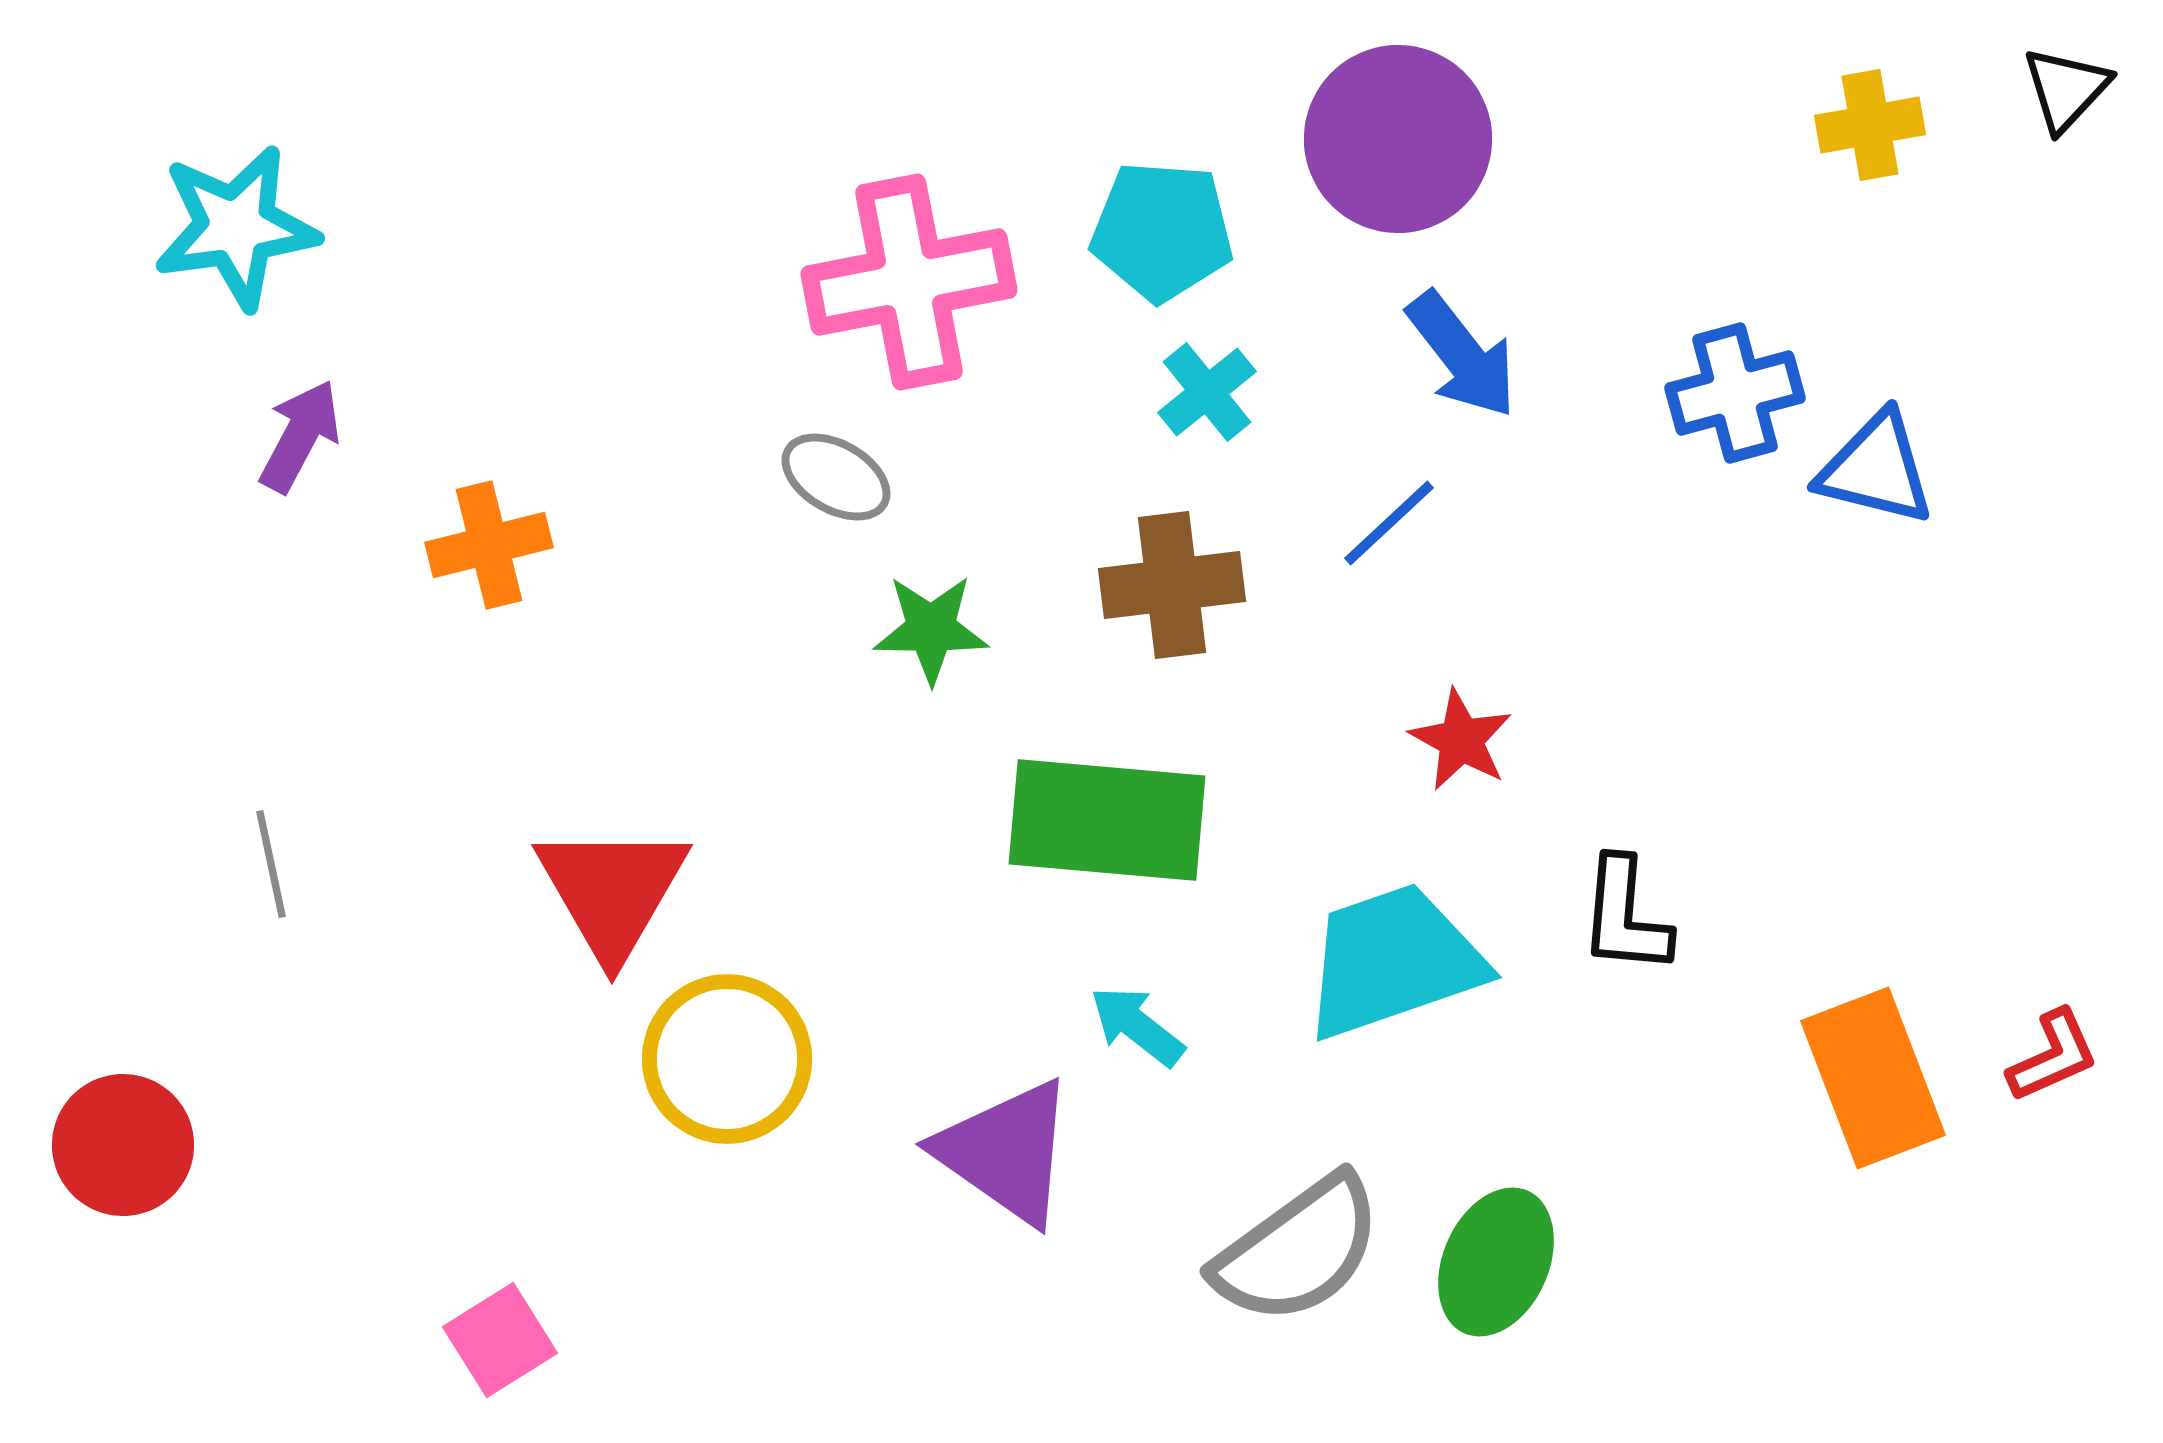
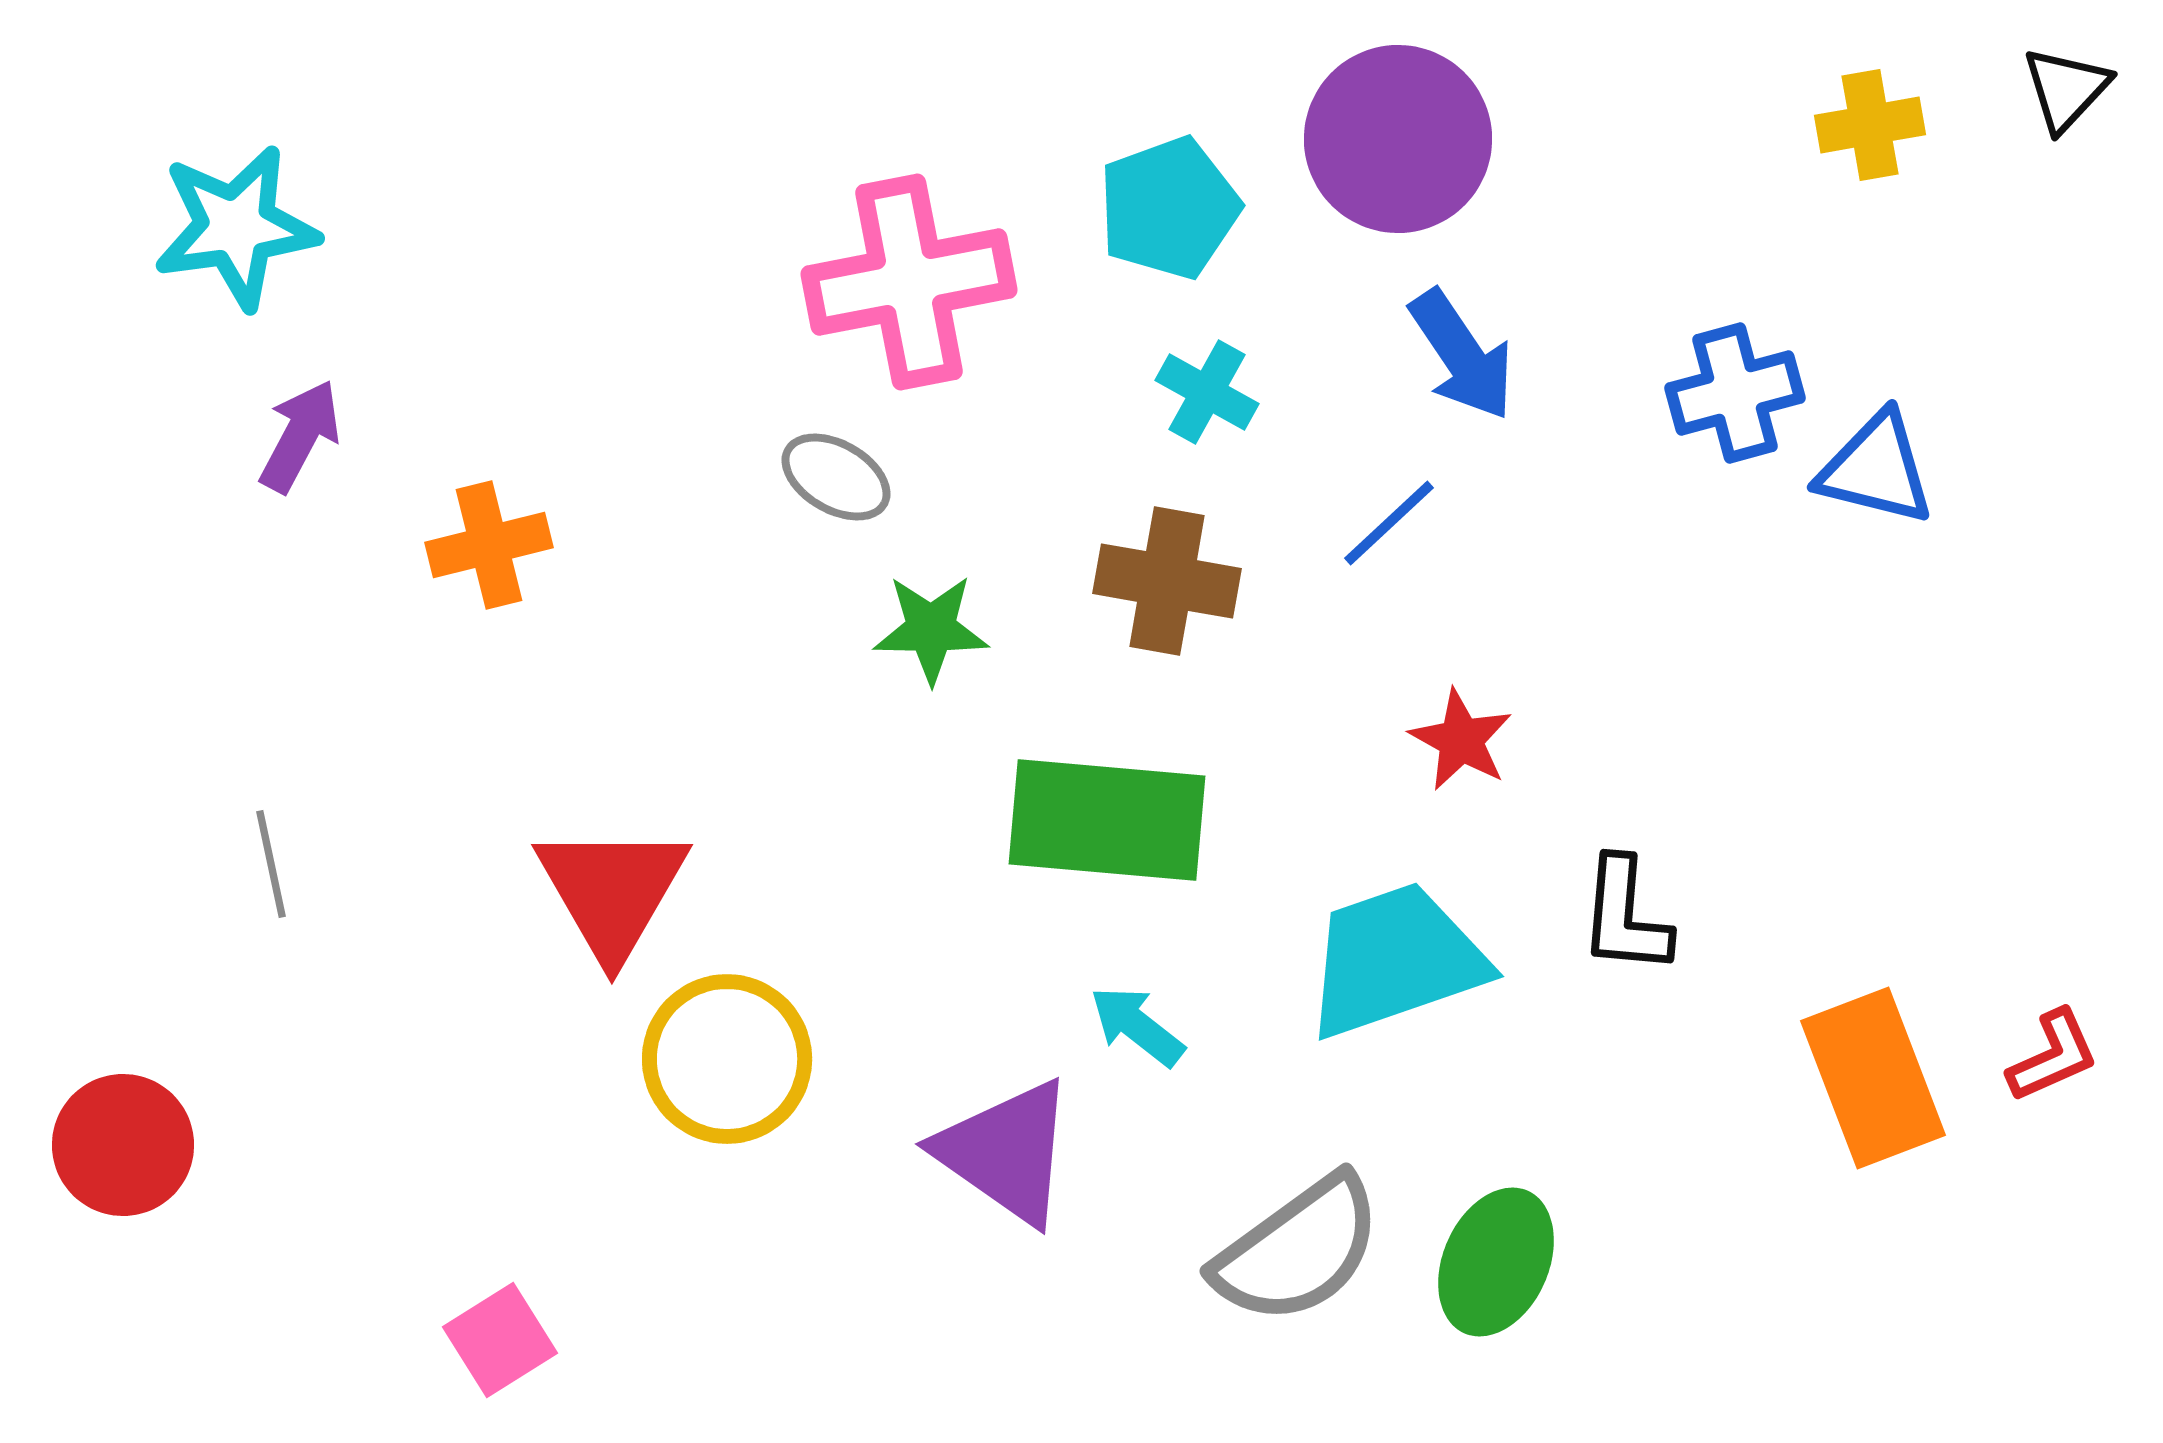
cyan pentagon: moved 7 px right, 23 px up; rotated 24 degrees counterclockwise
blue arrow: rotated 4 degrees clockwise
cyan cross: rotated 22 degrees counterclockwise
brown cross: moved 5 px left, 4 px up; rotated 17 degrees clockwise
cyan trapezoid: moved 2 px right, 1 px up
